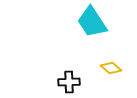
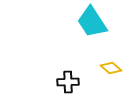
black cross: moved 1 px left
